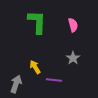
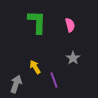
pink semicircle: moved 3 px left
purple line: rotated 63 degrees clockwise
